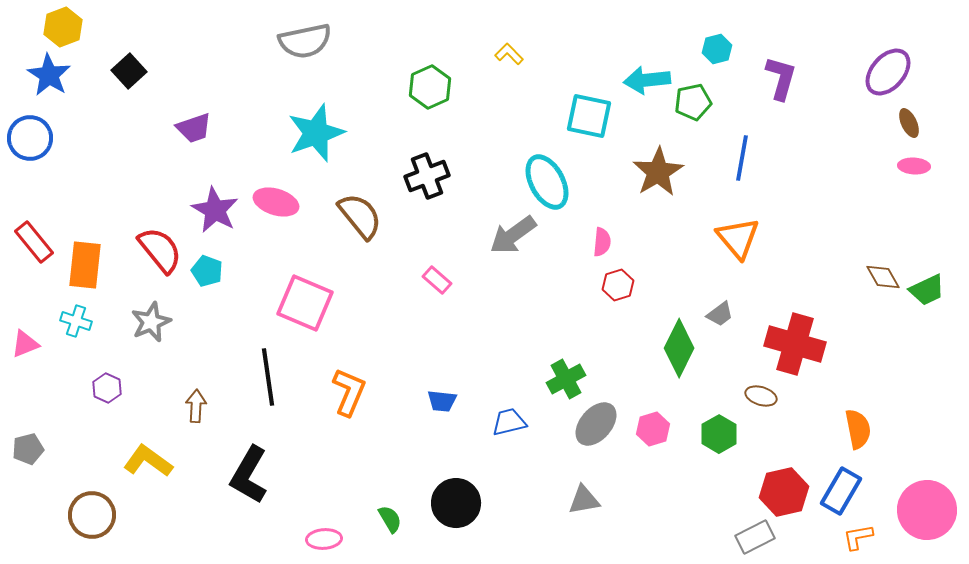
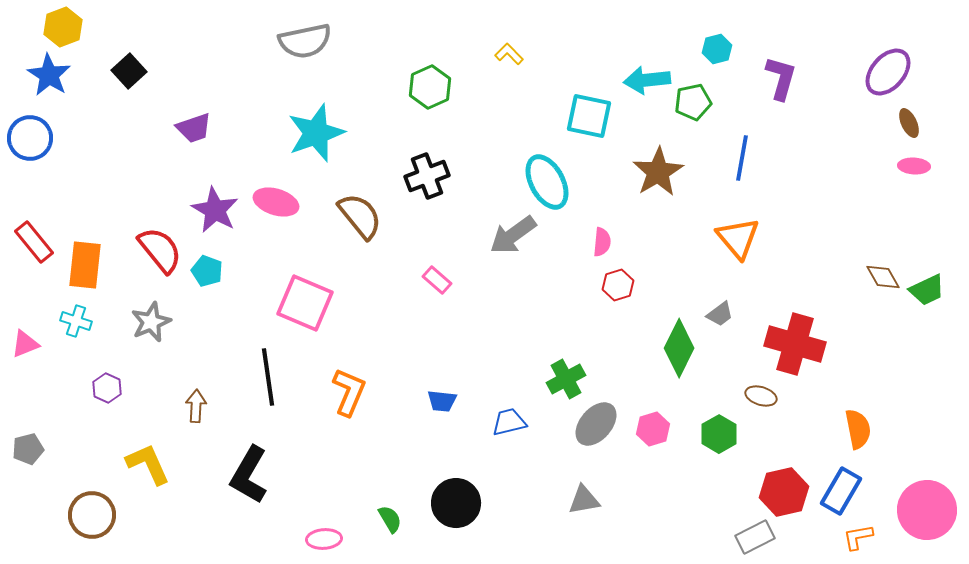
yellow L-shape at (148, 461): moved 3 px down; rotated 30 degrees clockwise
